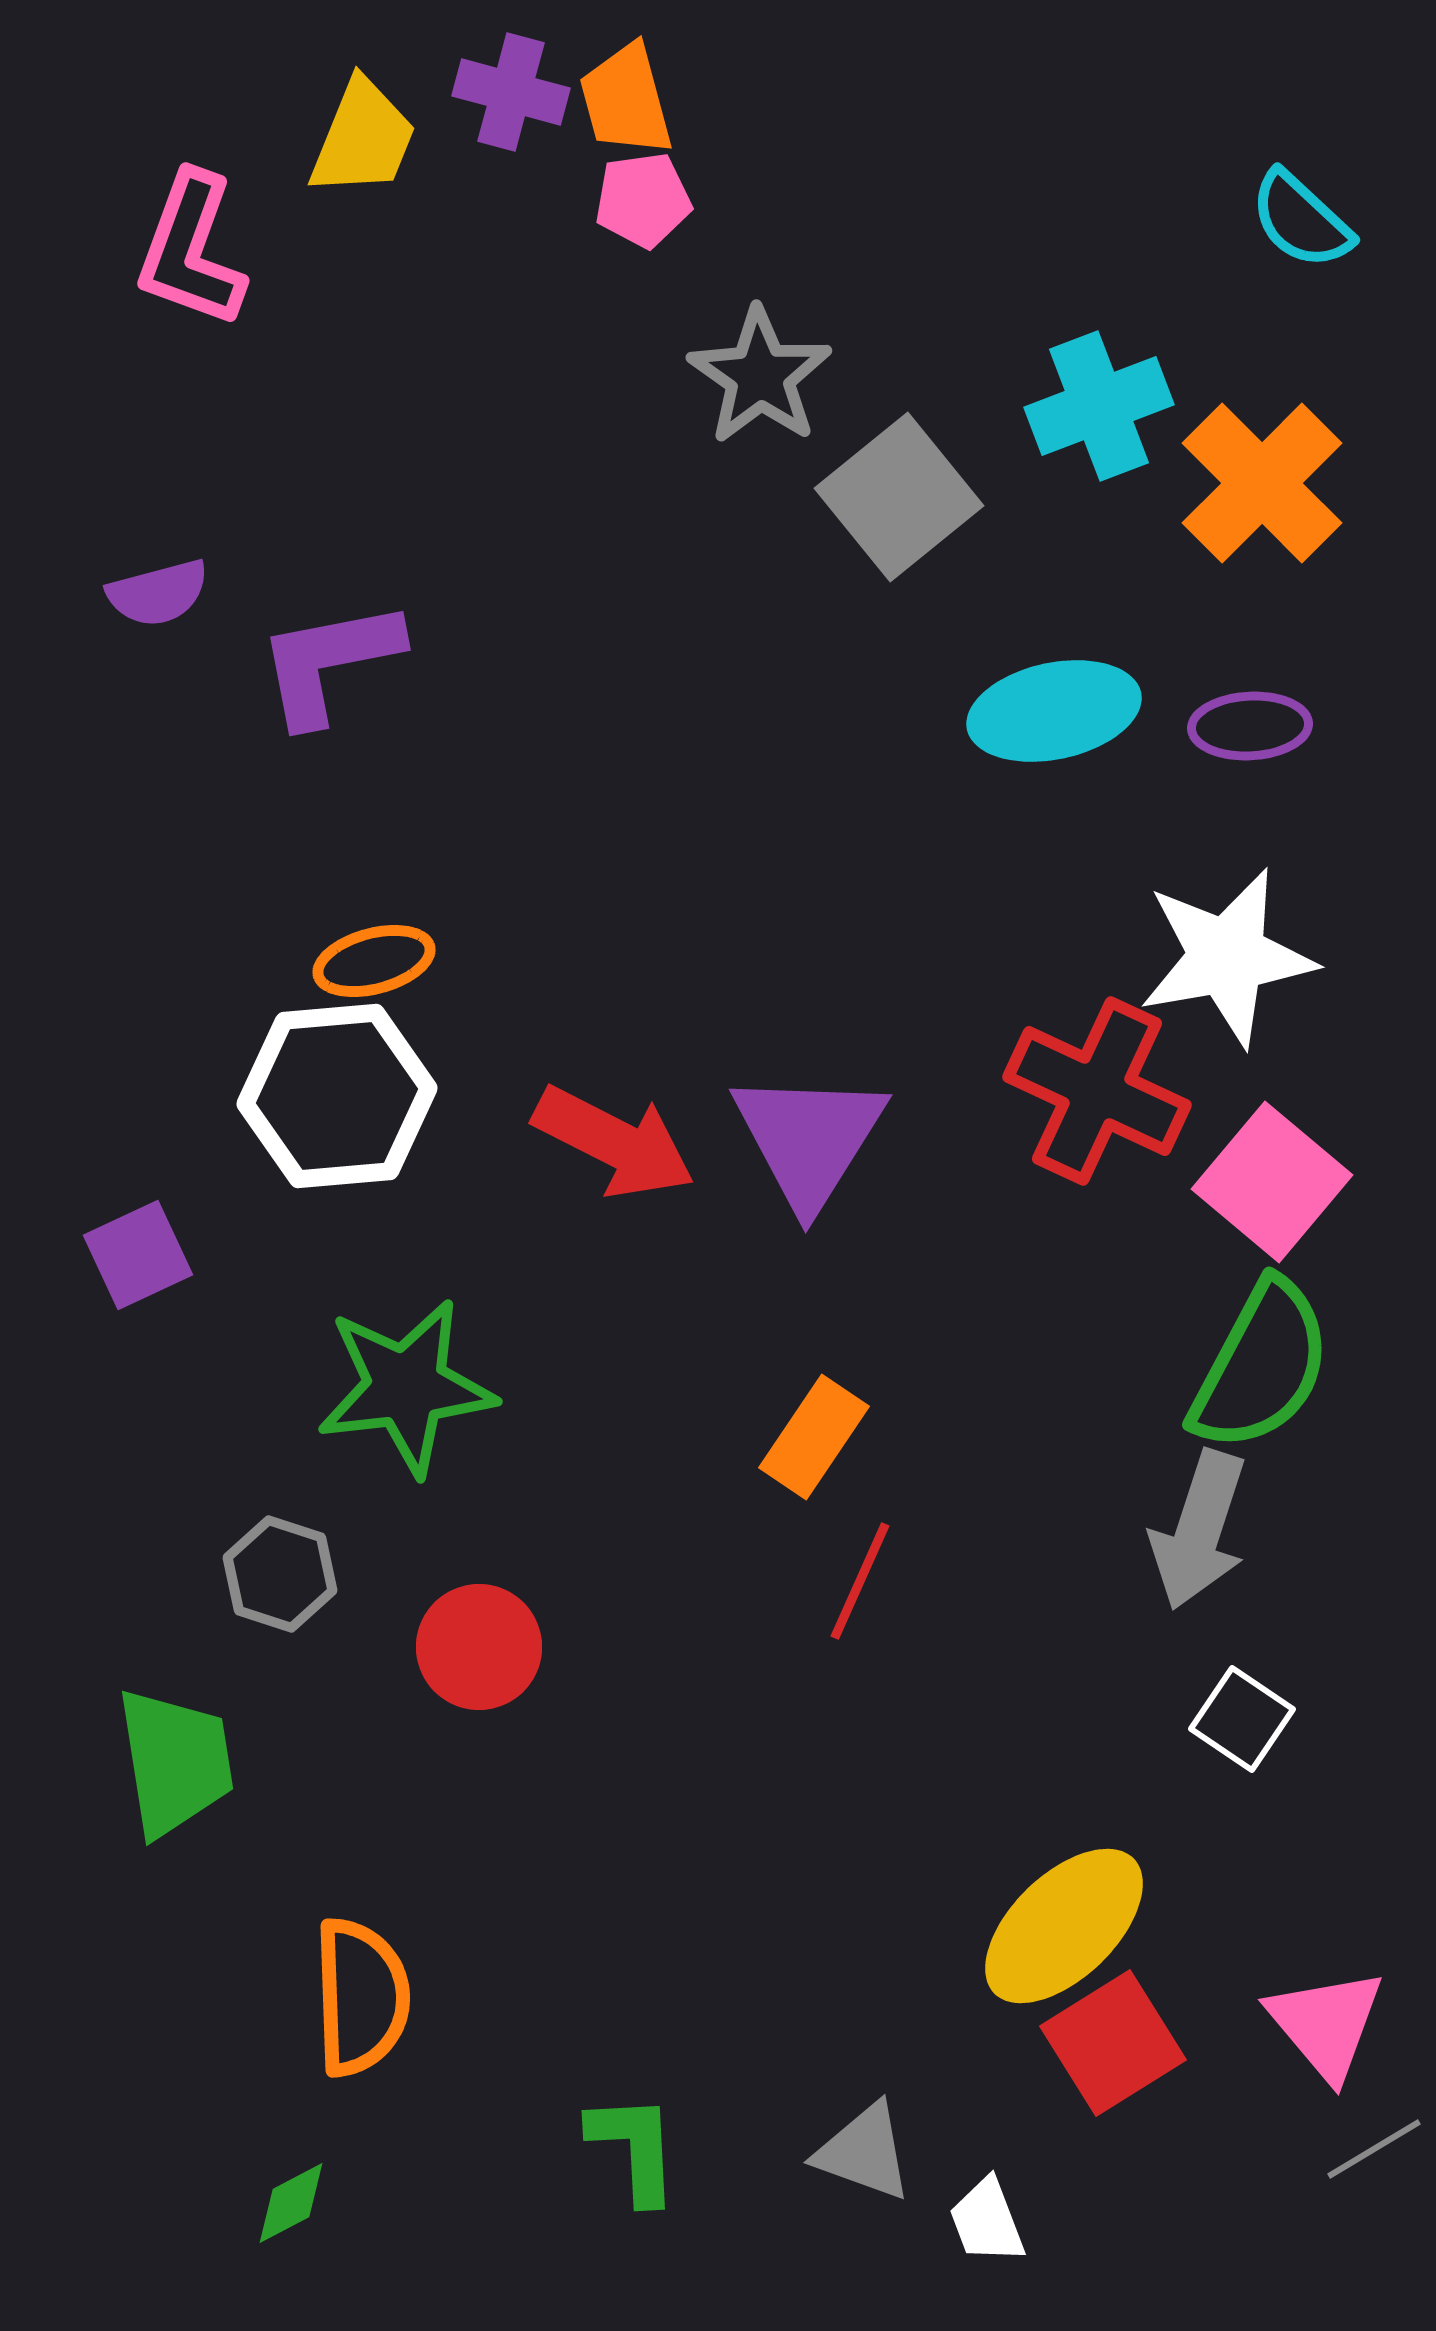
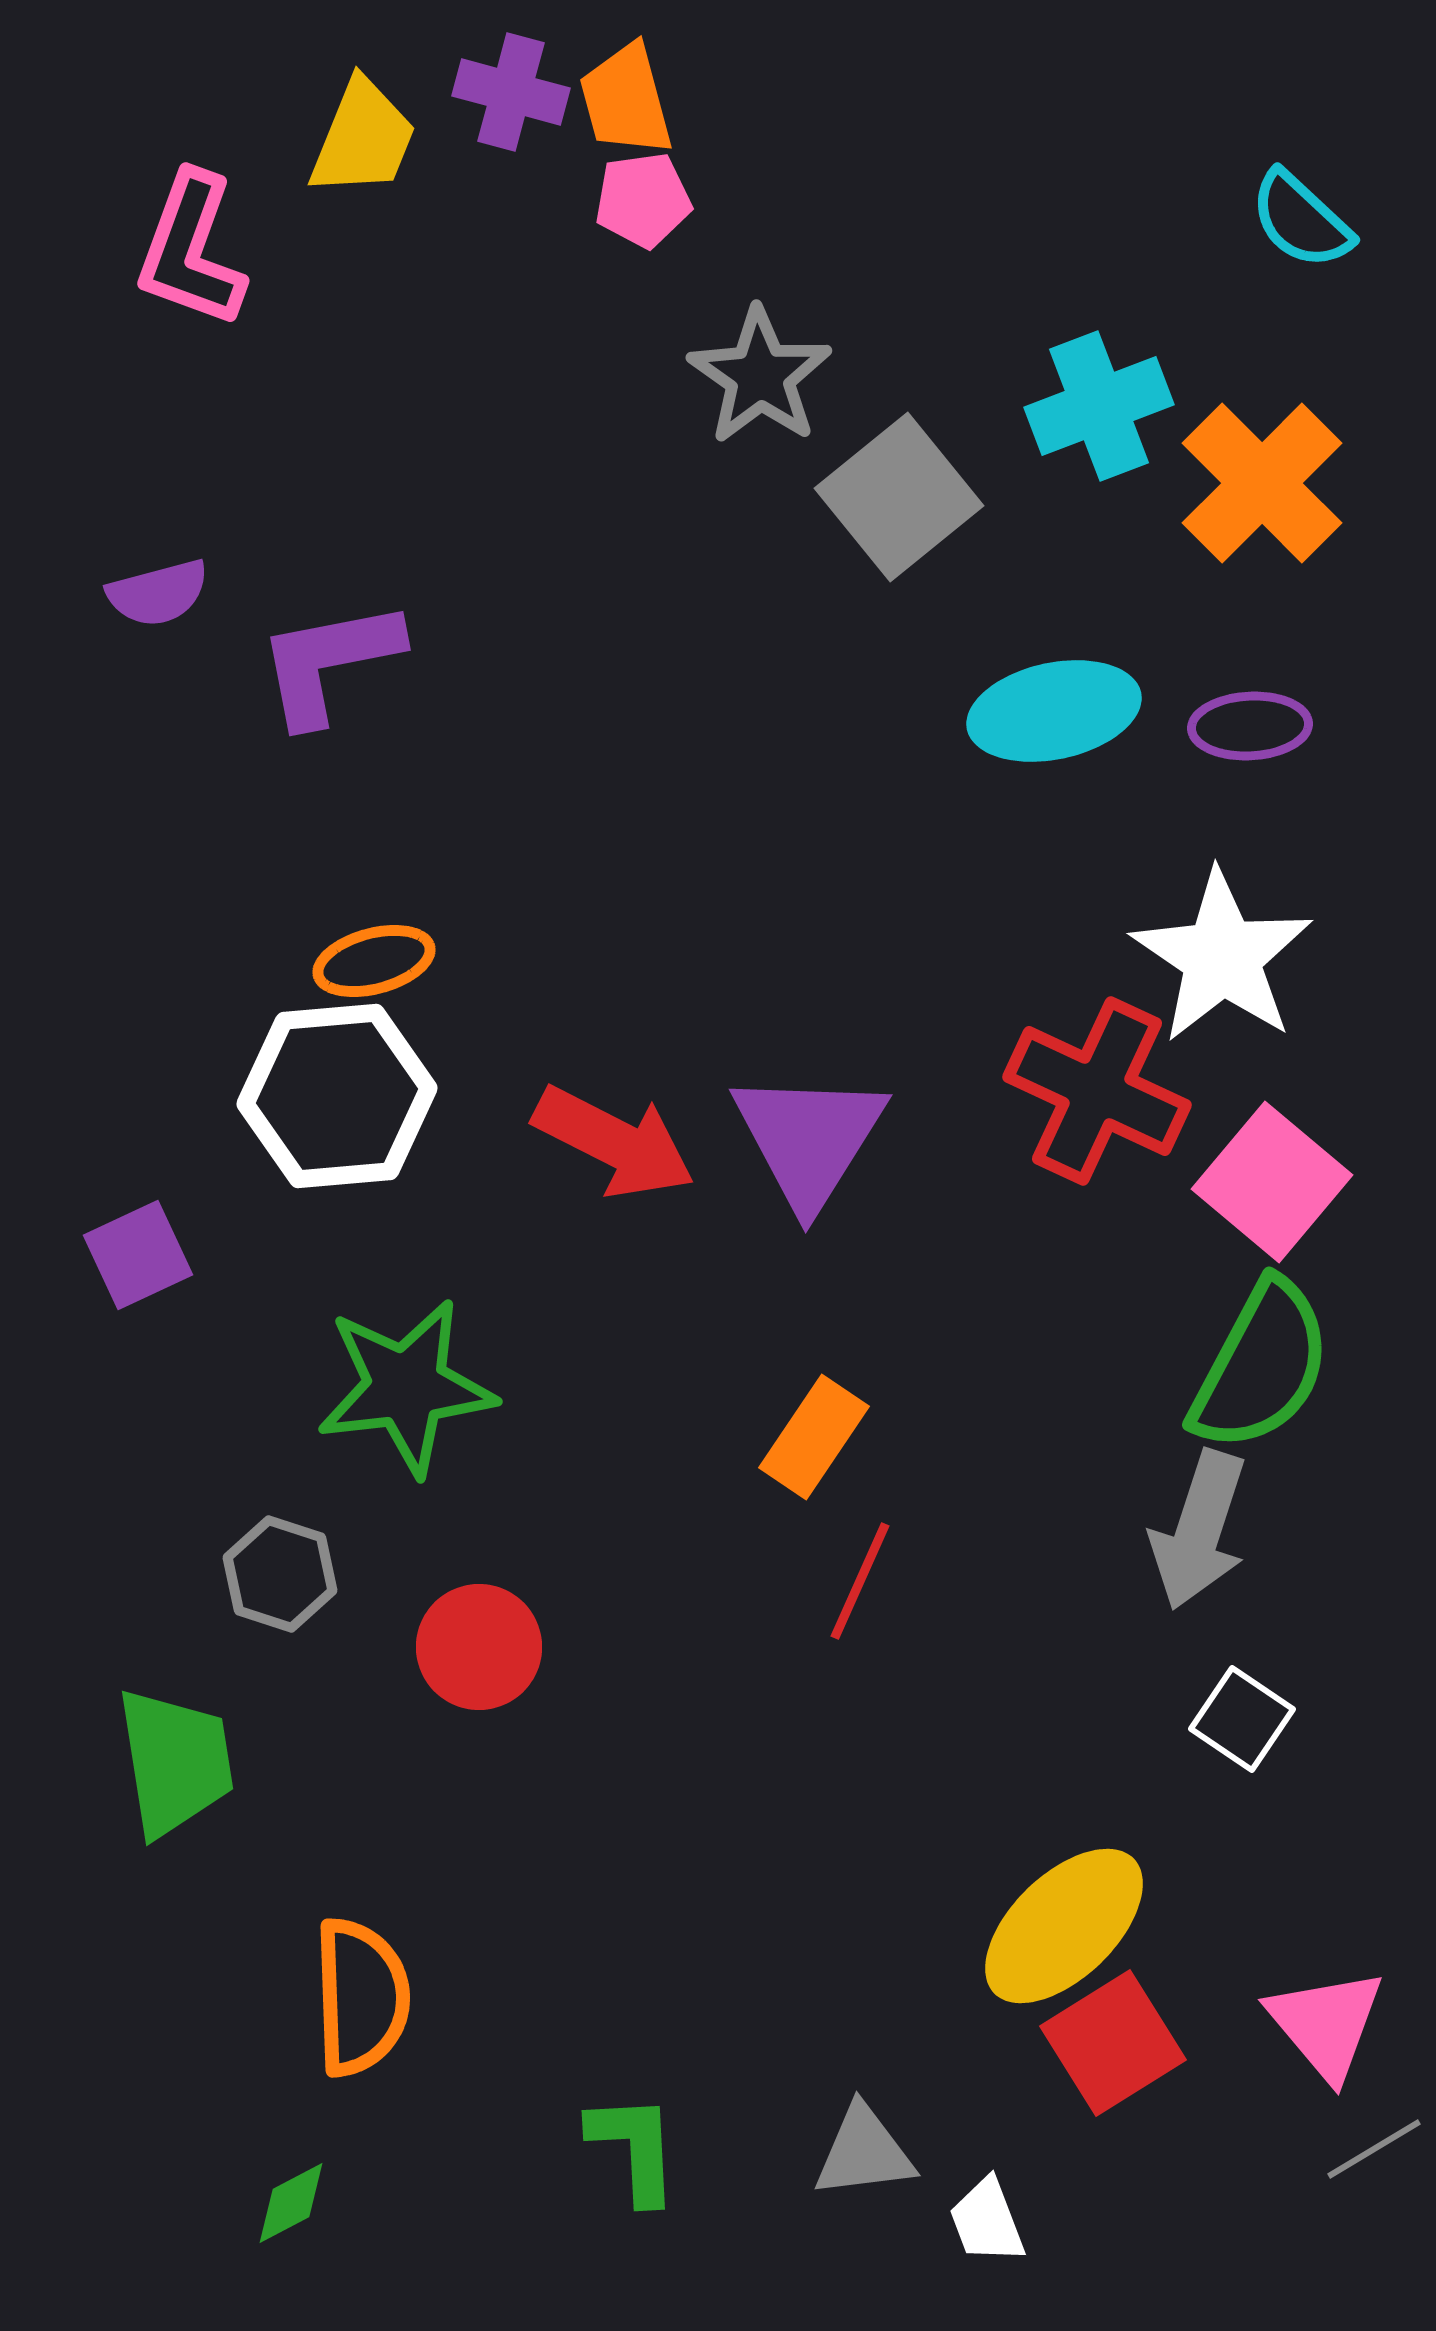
white star: moved 5 px left; rotated 28 degrees counterclockwise
gray triangle: rotated 27 degrees counterclockwise
